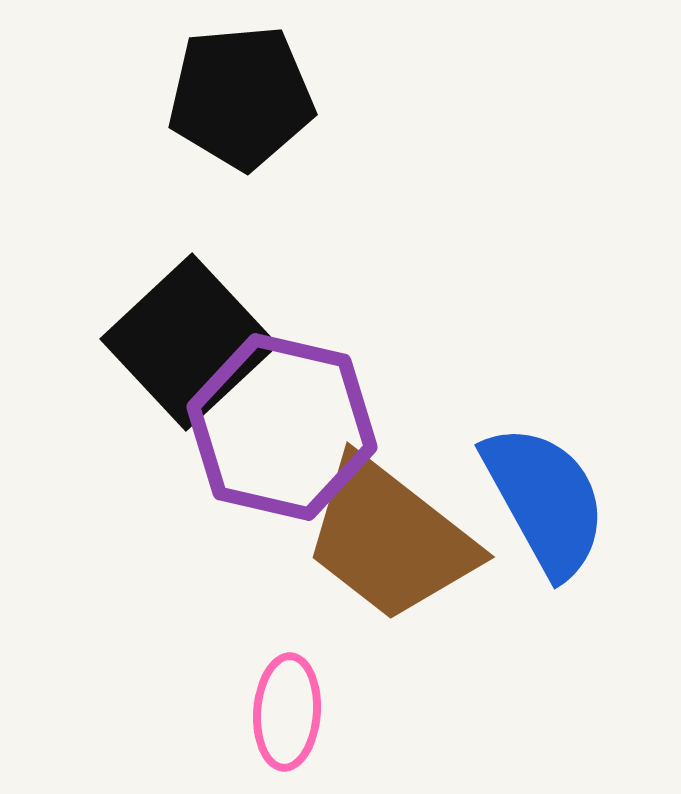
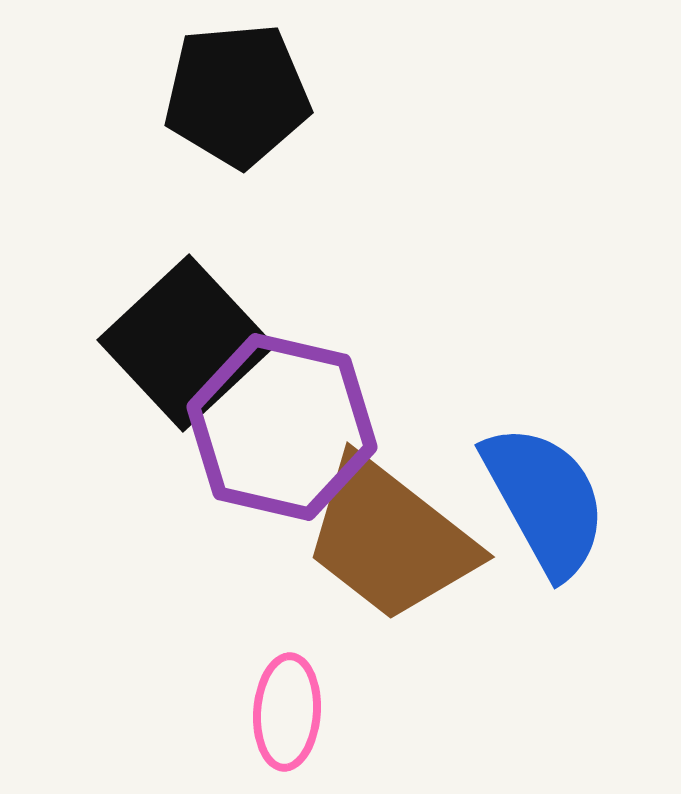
black pentagon: moved 4 px left, 2 px up
black square: moved 3 px left, 1 px down
